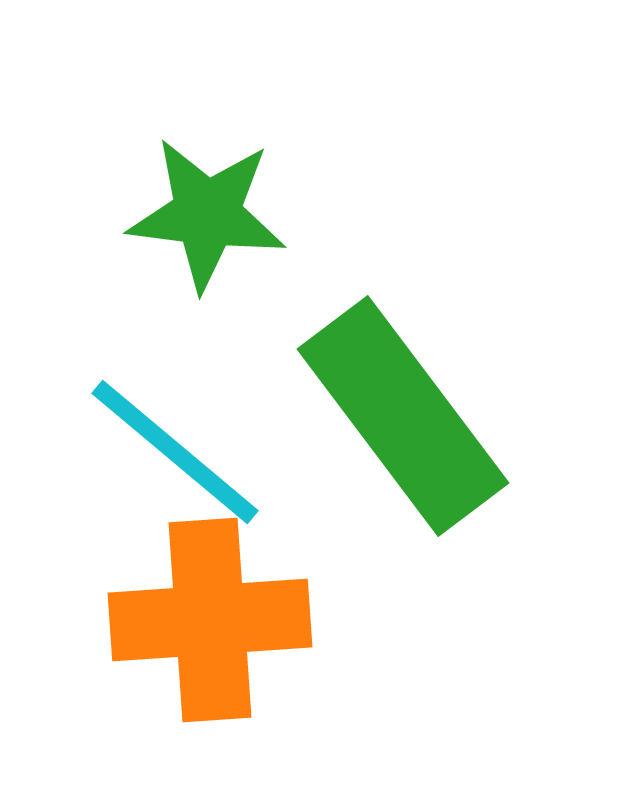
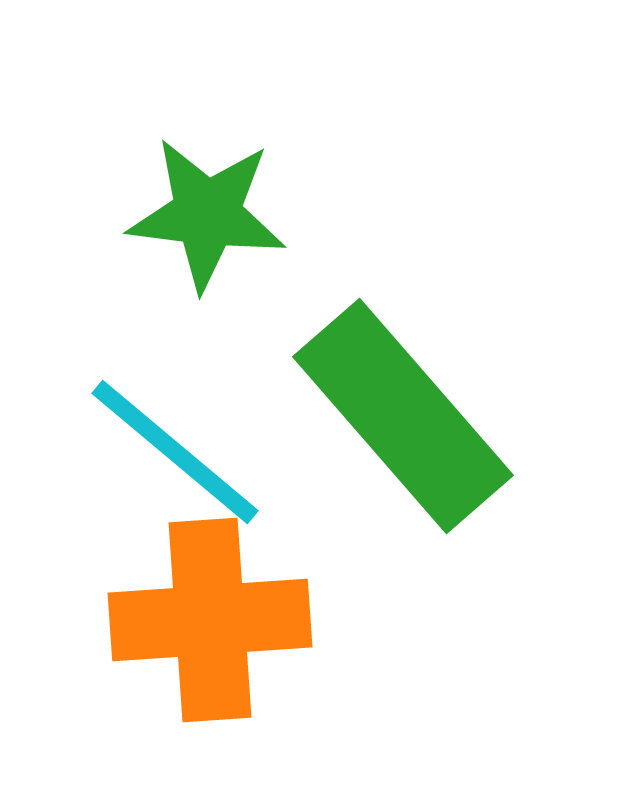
green rectangle: rotated 4 degrees counterclockwise
